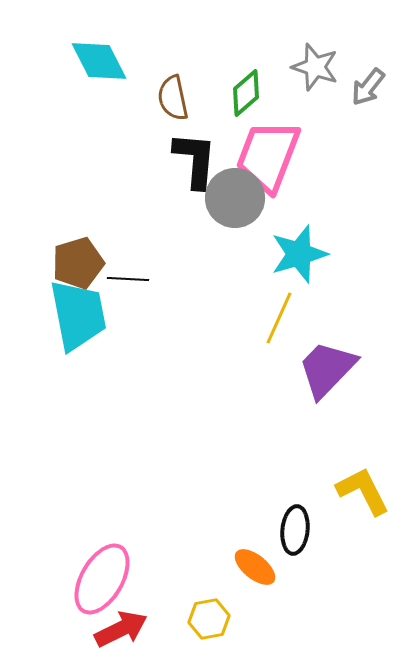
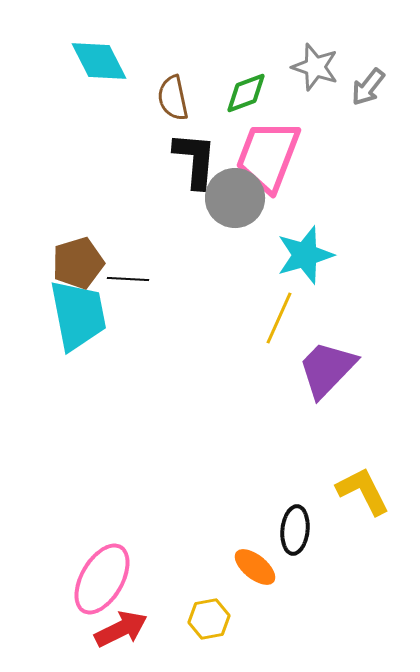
green diamond: rotated 21 degrees clockwise
cyan star: moved 6 px right, 1 px down
